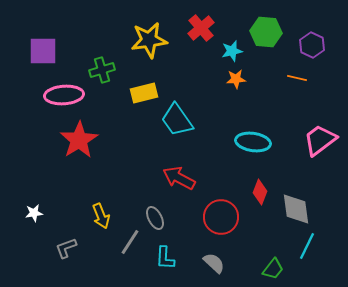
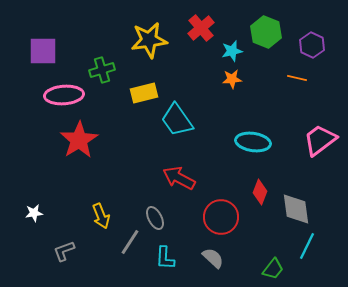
green hexagon: rotated 16 degrees clockwise
orange star: moved 4 px left
gray L-shape: moved 2 px left, 3 px down
gray semicircle: moved 1 px left, 5 px up
